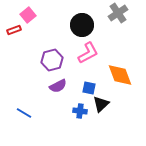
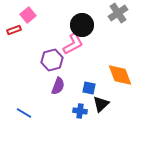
pink L-shape: moved 15 px left, 9 px up
purple semicircle: rotated 42 degrees counterclockwise
